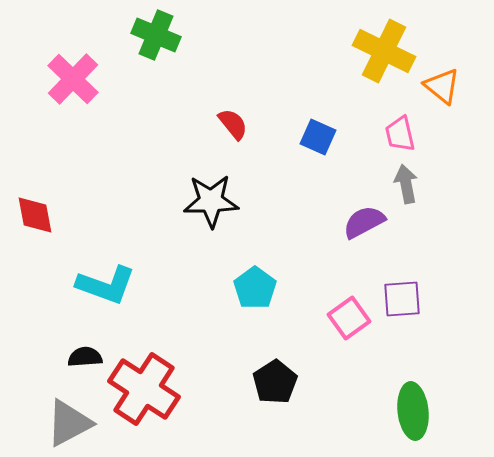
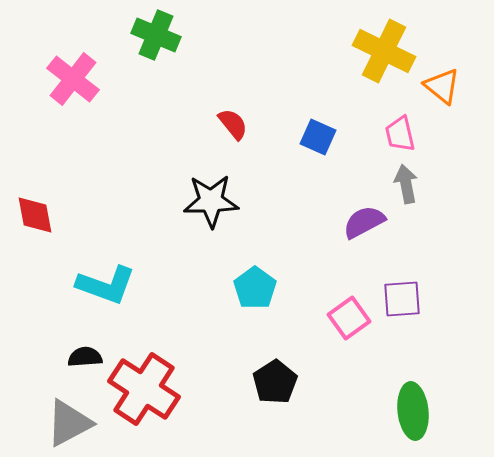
pink cross: rotated 6 degrees counterclockwise
